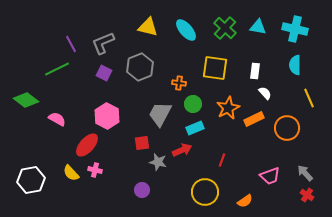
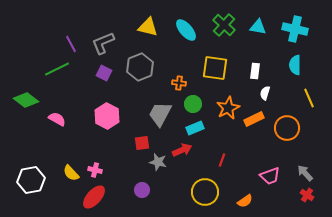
green cross: moved 1 px left, 3 px up
white semicircle: rotated 120 degrees counterclockwise
red ellipse: moved 7 px right, 52 px down
